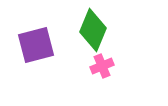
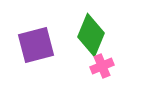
green diamond: moved 2 px left, 5 px down
